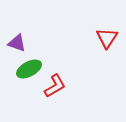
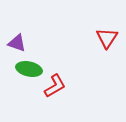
green ellipse: rotated 40 degrees clockwise
